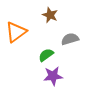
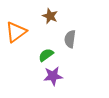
brown star: moved 1 px down
gray semicircle: rotated 66 degrees counterclockwise
